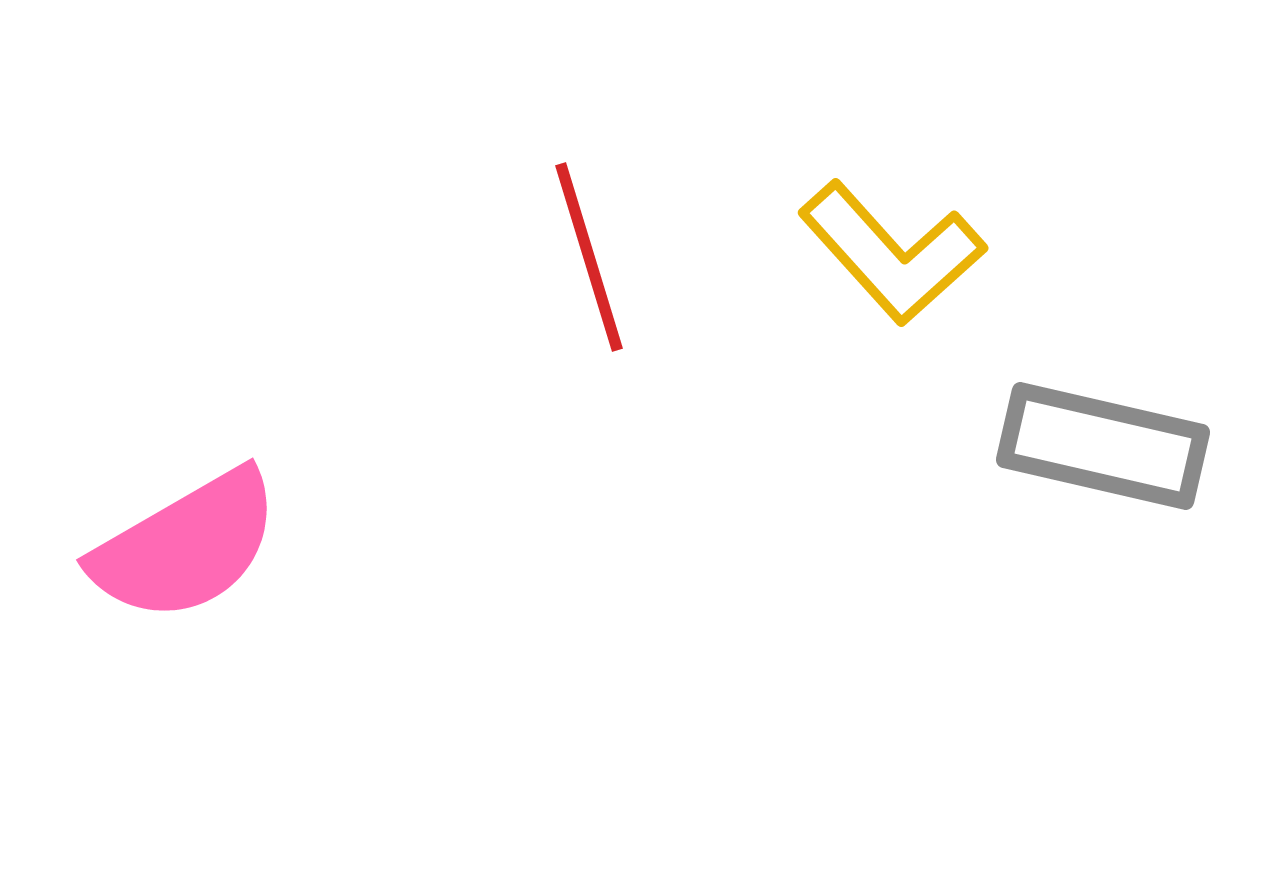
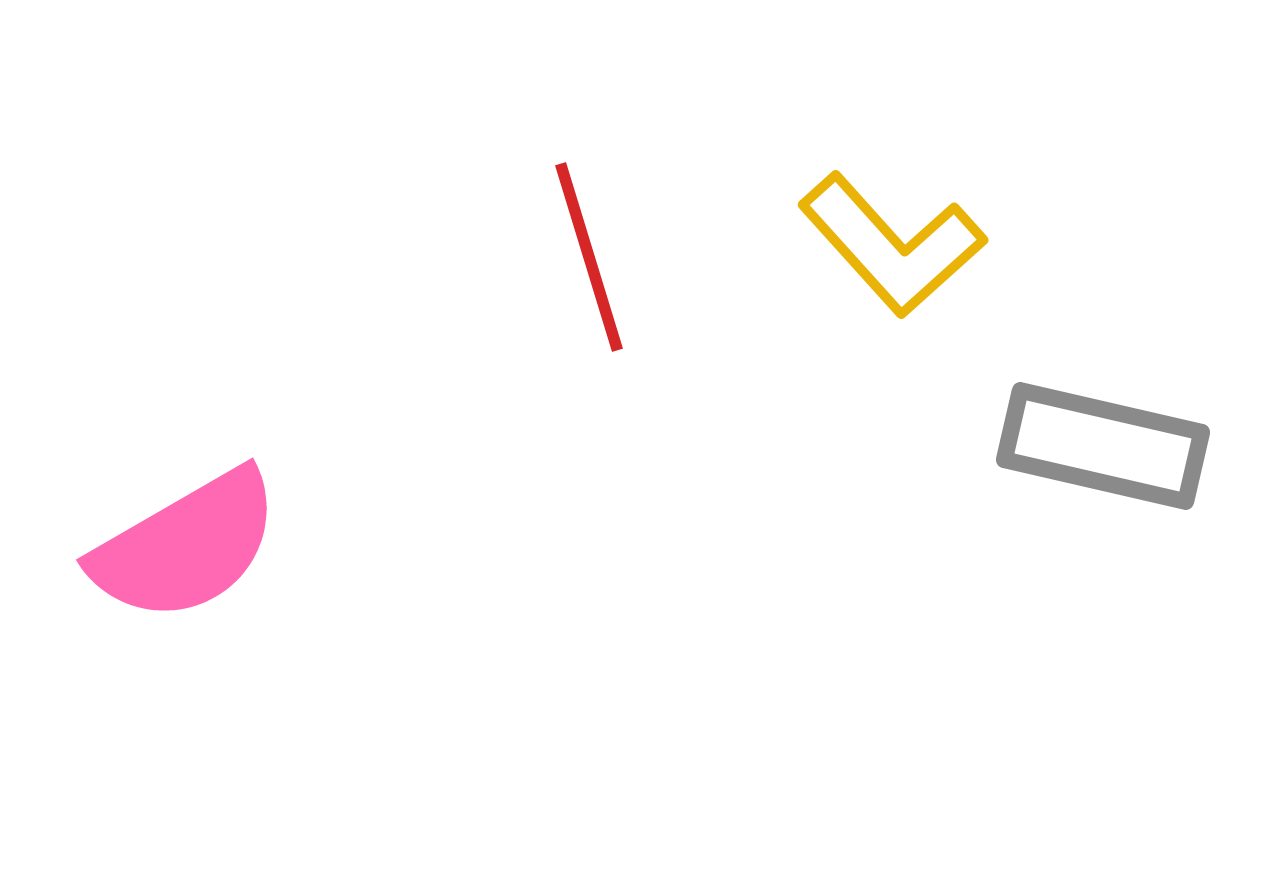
yellow L-shape: moved 8 px up
